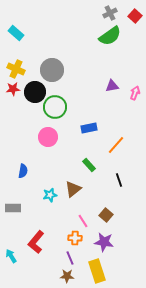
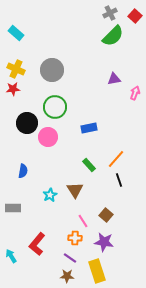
green semicircle: moved 3 px right; rotated 10 degrees counterclockwise
purple triangle: moved 2 px right, 7 px up
black circle: moved 8 px left, 31 px down
orange line: moved 14 px down
brown triangle: moved 2 px right, 1 px down; rotated 24 degrees counterclockwise
cyan star: rotated 16 degrees counterclockwise
red L-shape: moved 1 px right, 2 px down
purple line: rotated 32 degrees counterclockwise
